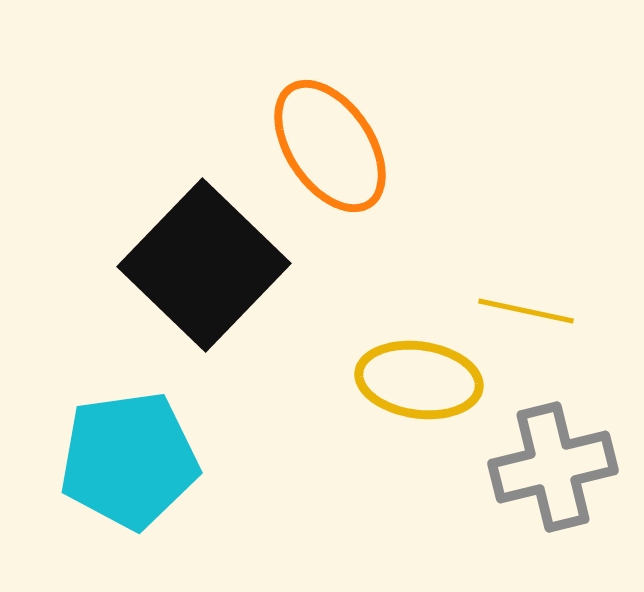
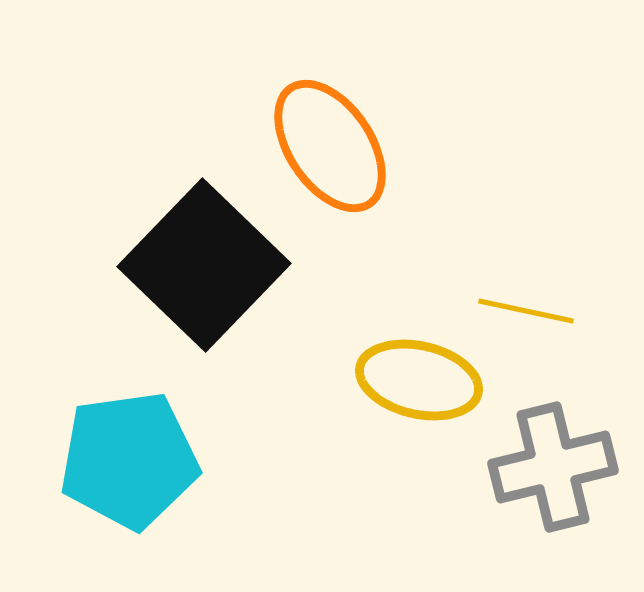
yellow ellipse: rotated 5 degrees clockwise
